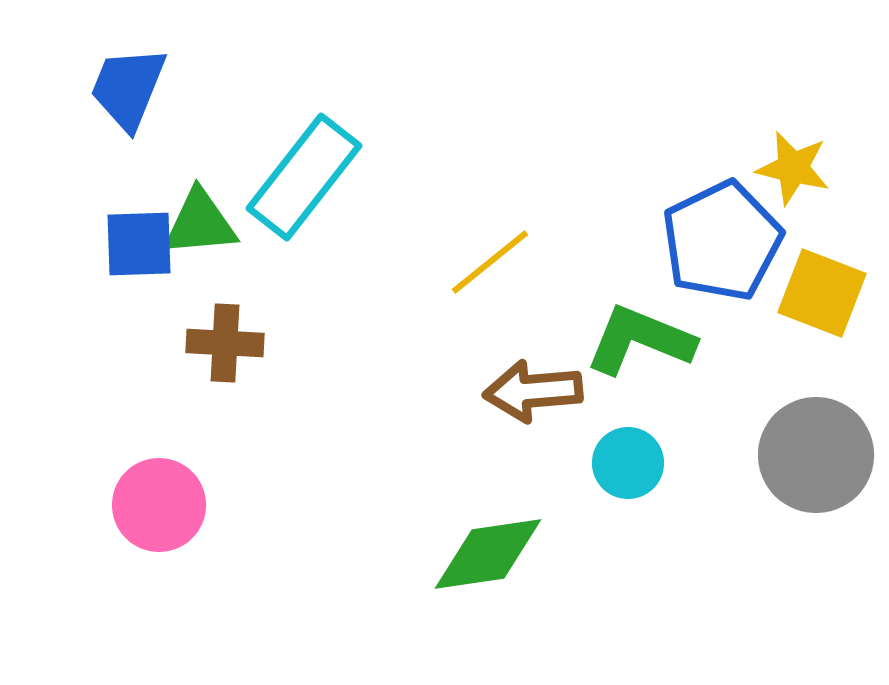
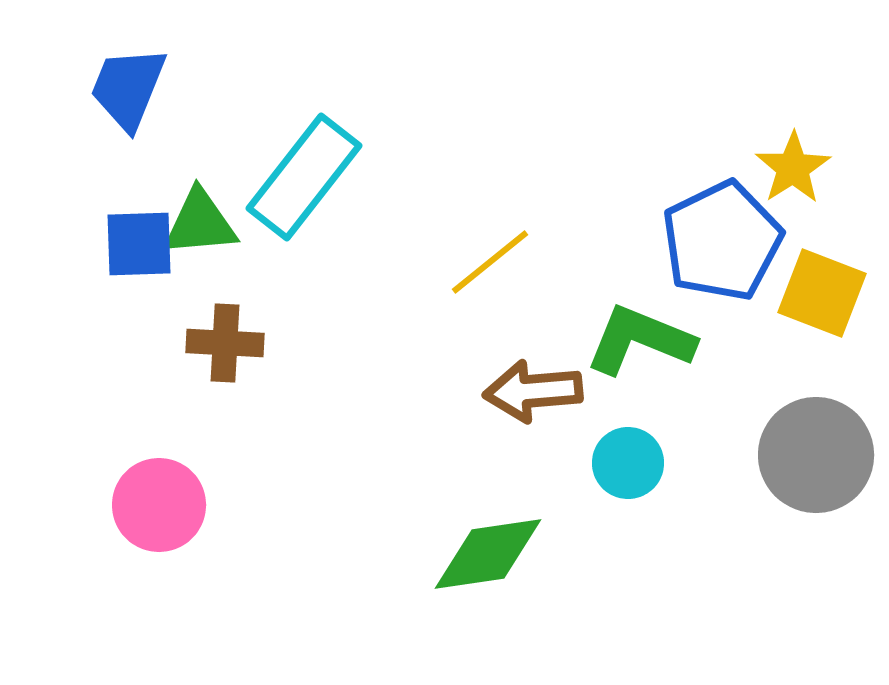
yellow star: rotated 26 degrees clockwise
